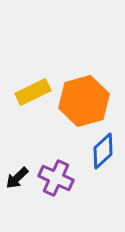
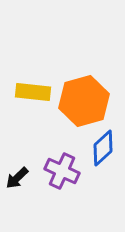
yellow rectangle: rotated 32 degrees clockwise
blue diamond: moved 3 px up
purple cross: moved 6 px right, 7 px up
